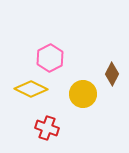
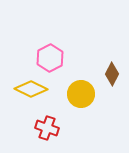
yellow circle: moved 2 px left
